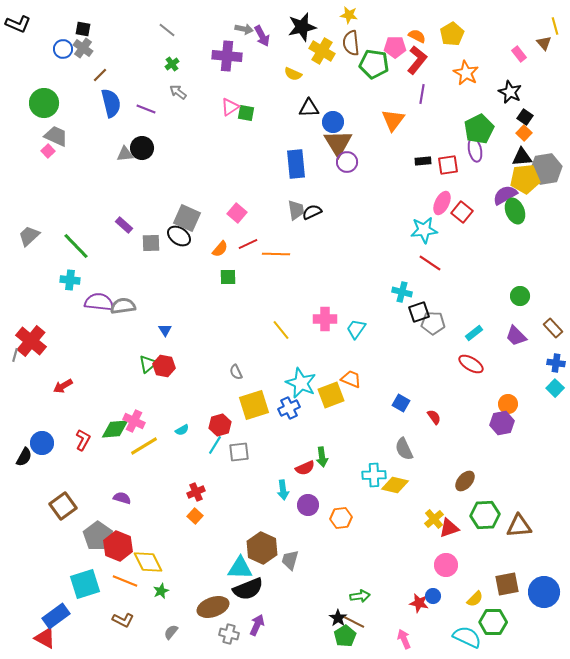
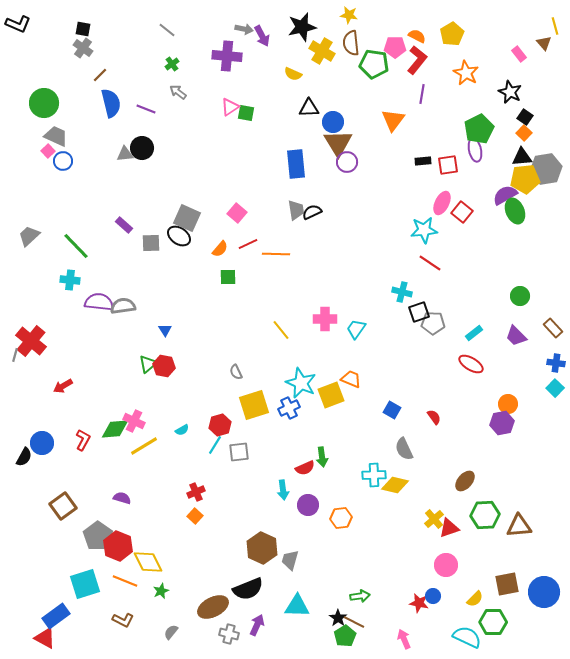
blue circle at (63, 49): moved 112 px down
blue square at (401, 403): moved 9 px left, 7 px down
cyan triangle at (240, 568): moved 57 px right, 38 px down
brown ellipse at (213, 607): rotated 8 degrees counterclockwise
